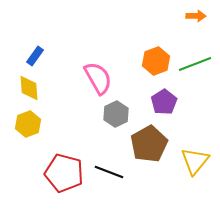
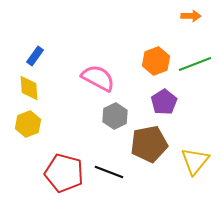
orange arrow: moved 5 px left
pink semicircle: rotated 32 degrees counterclockwise
gray hexagon: moved 1 px left, 2 px down
brown pentagon: rotated 18 degrees clockwise
